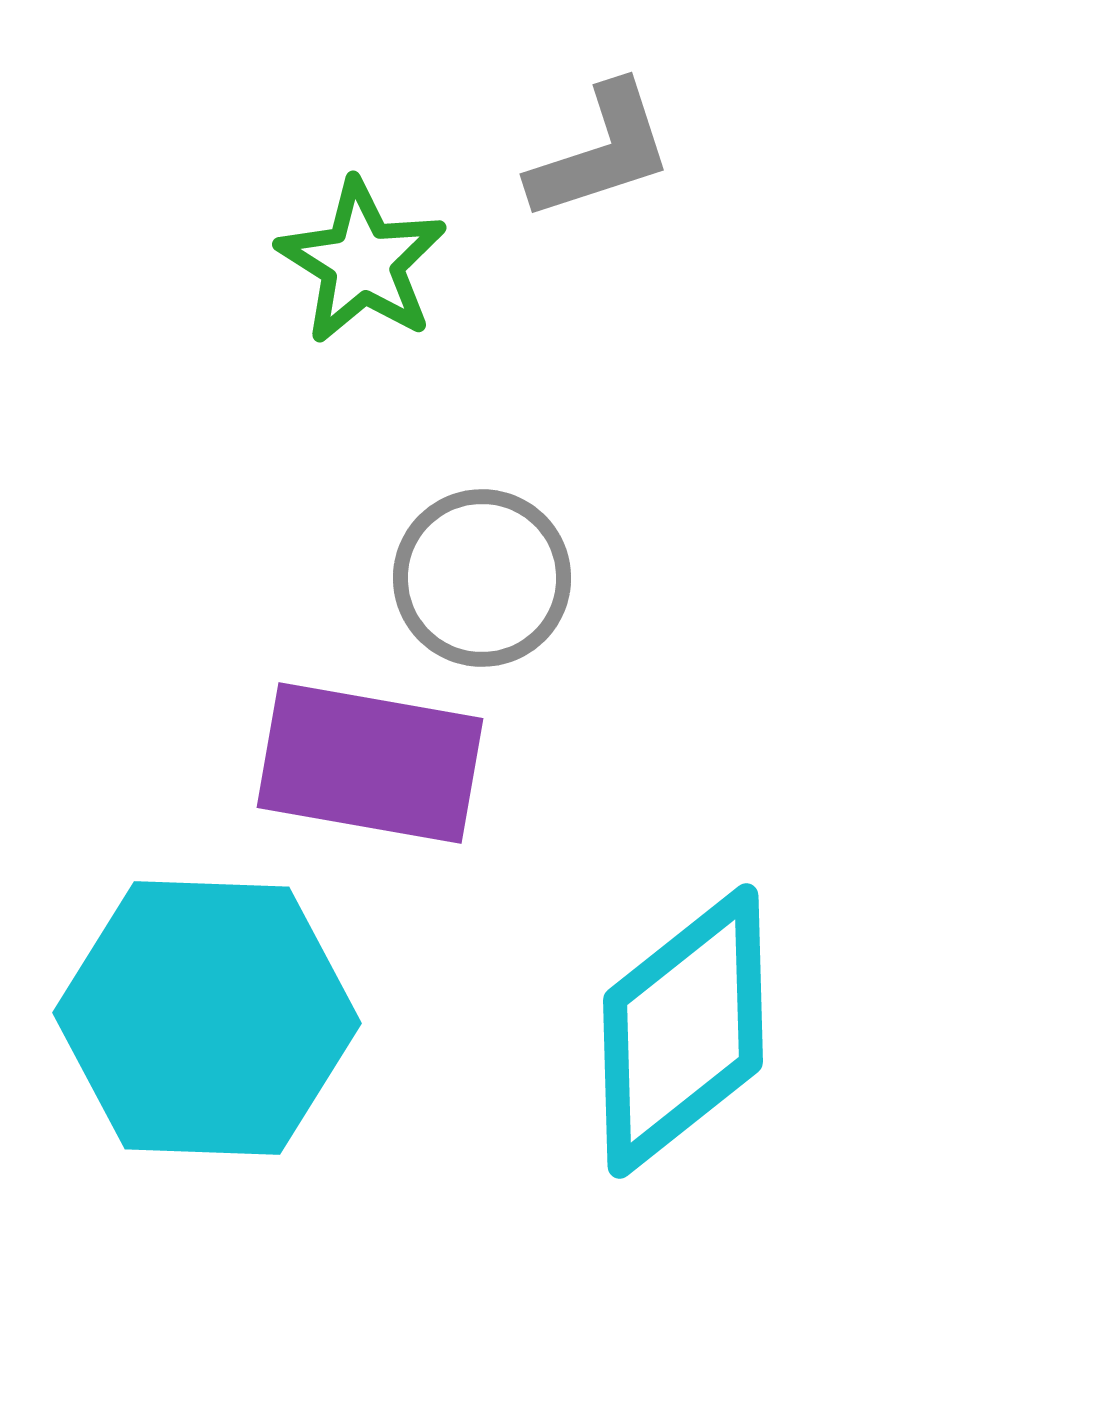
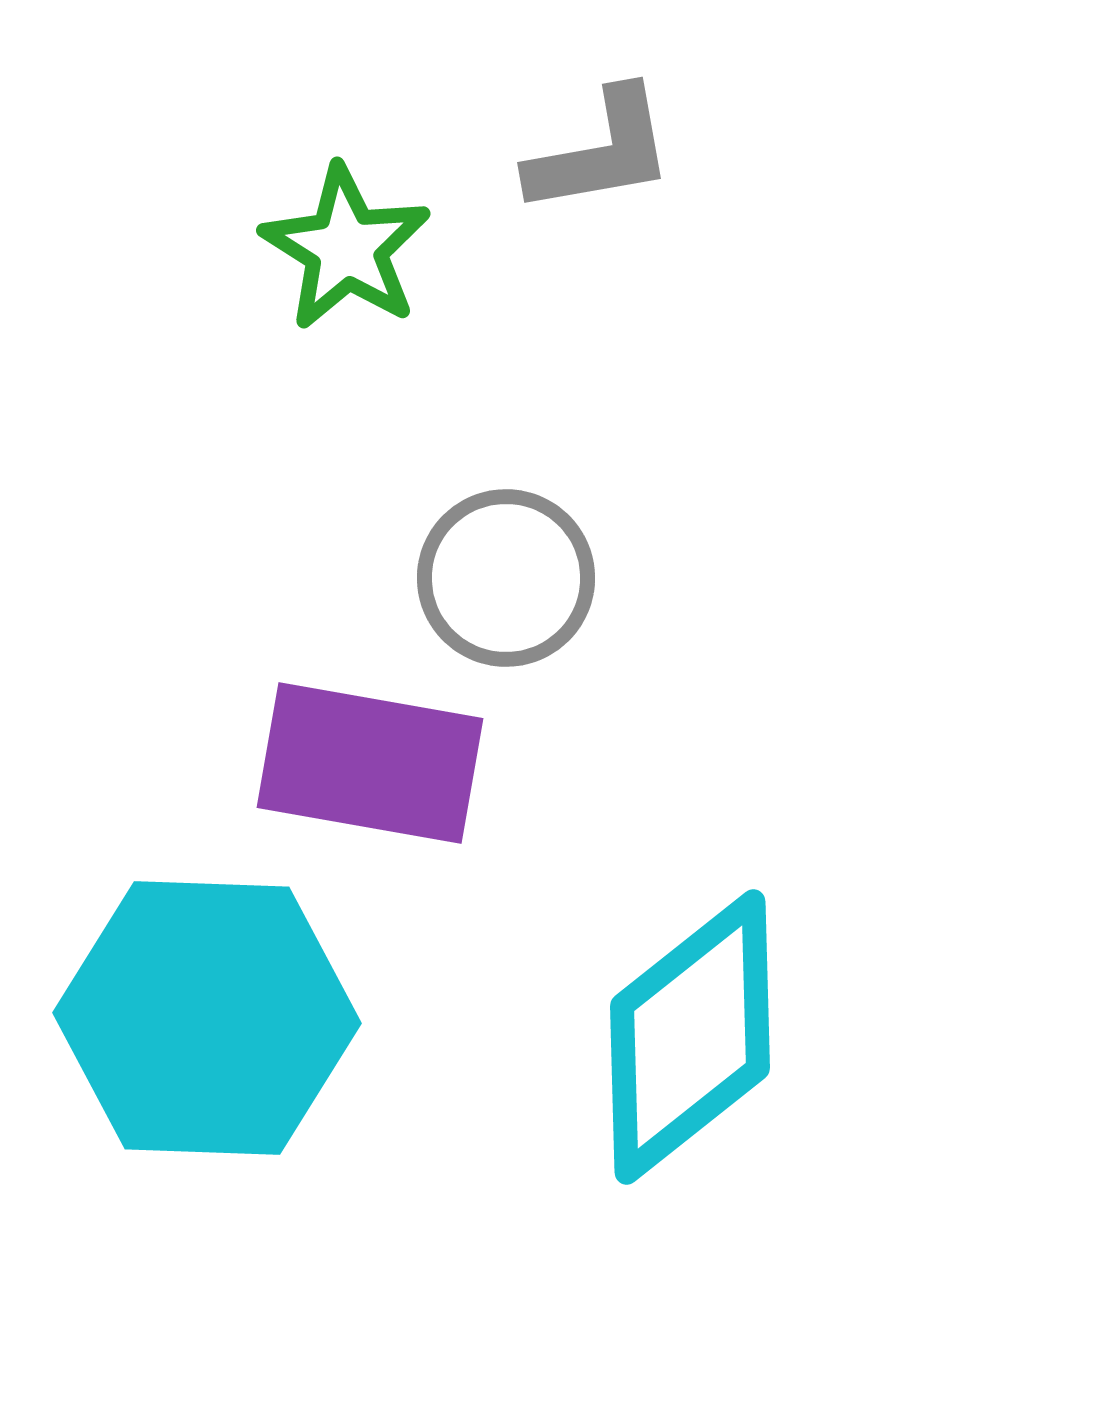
gray L-shape: rotated 8 degrees clockwise
green star: moved 16 px left, 14 px up
gray circle: moved 24 px right
cyan diamond: moved 7 px right, 6 px down
